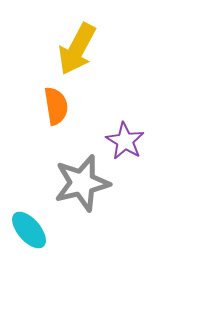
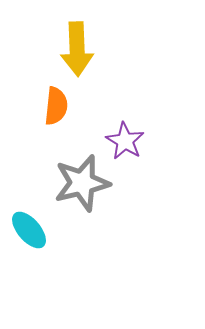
yellow arrow: rotated 30 degrees counterclockwise
orange semicircle: rotated 15 degrees clockwise
